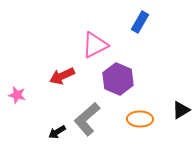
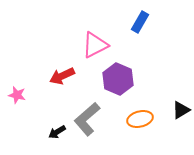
orange ellipse: rotated 15 degrees counterclockwise
